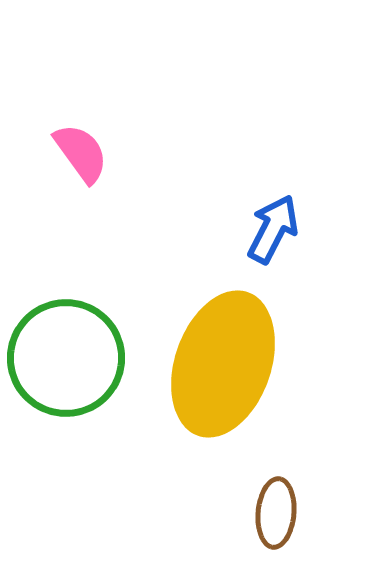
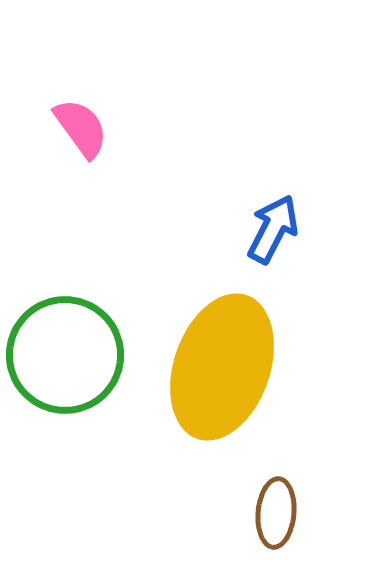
pink semicircle: moved 25 px up
green circle: moved 1 px left, 3 px up
yellow ellipse: moved 1 px left, 3 px down
